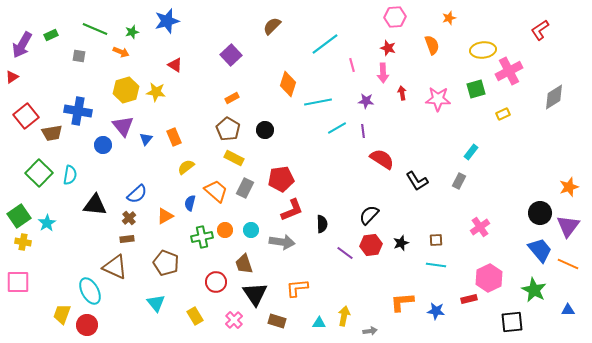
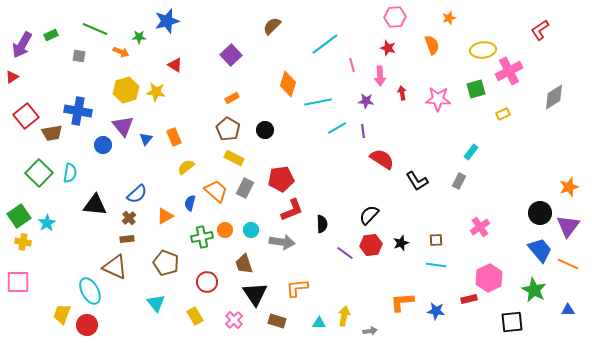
green star at (132, 32): moved 7 px right, 5 px down; rotated 16 degrees clockwise
pink arrow at (383, 73): moved 3 px left, 3 px down
cyan semicircle at (70, 175): moved 2 px up
red circle at (216, 282): moved 9 px left
